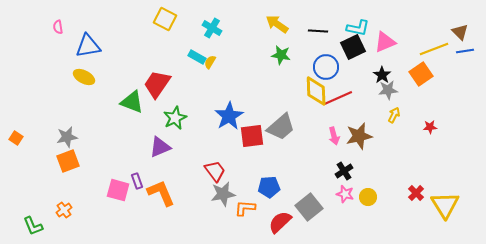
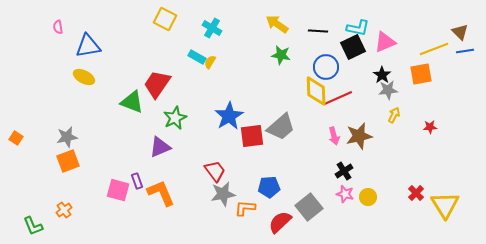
orange square at (421, 74): rotated 25 degrees clockwise
